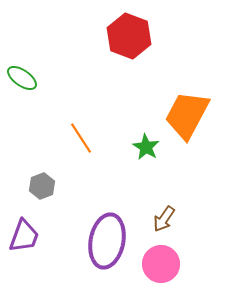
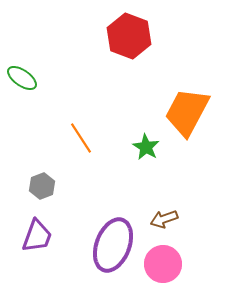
orange trapezoid: moved 3 px up
brown arrow: rotated 36 degrees clockwise
purple trapezoid: moved 13 px right
purple ellipse: moved 6 px right, 4 px down; rotated 10 degrees clockwise
pink circle: moved 2 px right
